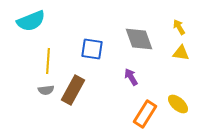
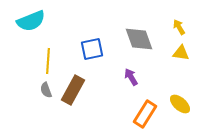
blue square: rotated 20 degrees counterclockwise
gray semicircle: rotated 77 degrees clockwise
yellow ellipse: moved 2 px right
